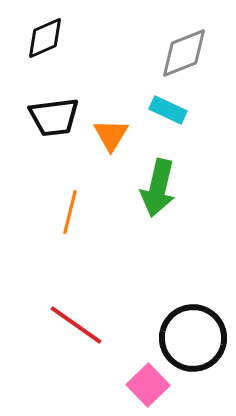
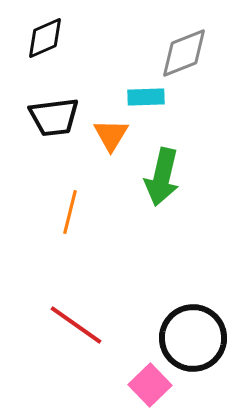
cyan rectangle: moved 22 px left, 13 px up; rotated 27 degrees counterclockwise
green arrow: moved 4 px right, 11 px up
pink square: moved 2 px right
